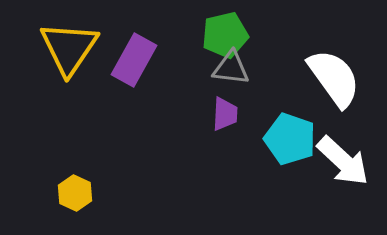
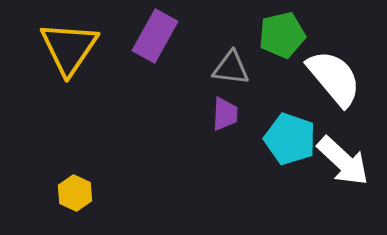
green pentagon: moved 57 px right
purple rectangle: moved 21 px right, 24 px up
white semicircle: rotated 4 degrees counterclockwise
